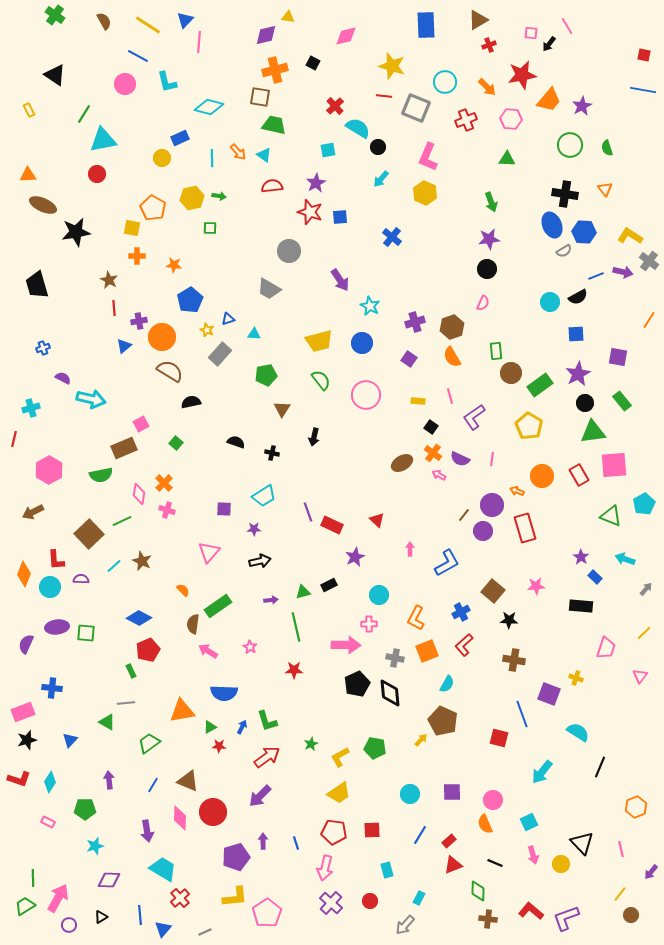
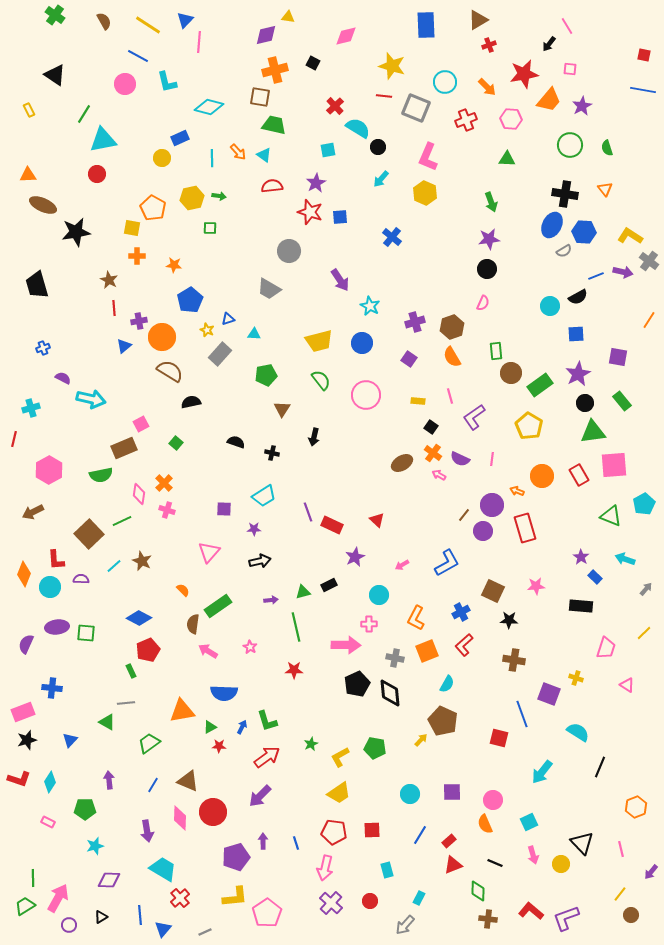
pink square at (531, 33): moved 39 px right, 36 px down
red star at (522, 75): moved 2 px right, 1 px up
blue ellipse at (552, 225): rotated 50 degrees clockwise
cyan circle at (550, 302): moved 4 px down
pink arrow at (410, 549): moved 8 px left, 16 px down; rotated 120 degrees counterclockwise
brown square at (493, 591): rotated 15 degrees counterclockwise
pink triangle at (640, 676): moved 13 px left, 9 px down; rotated 35 degrees counterclockwise
